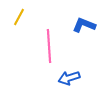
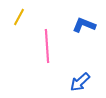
pink line: moved 2 px left
blue arrow: moved 11 px right, 4 px down; rotated 25 degrees counterclockwise
